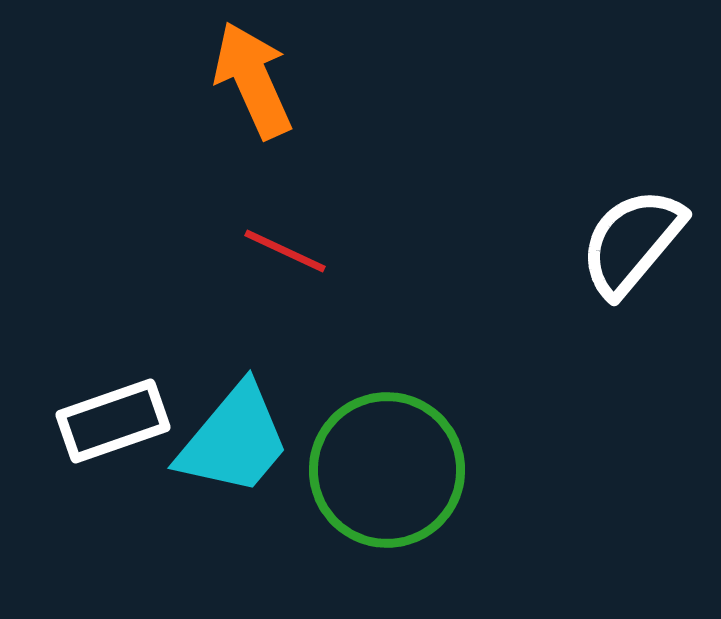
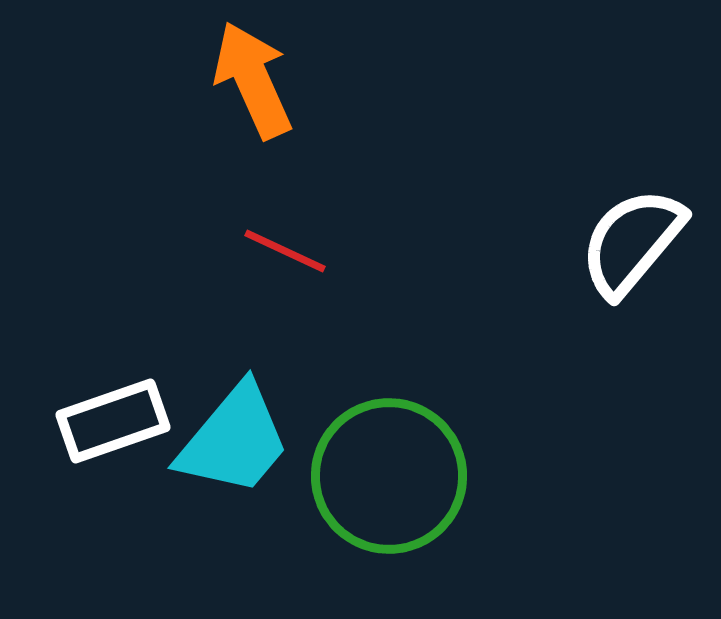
green circle: moved 2 px right, 6 px down
